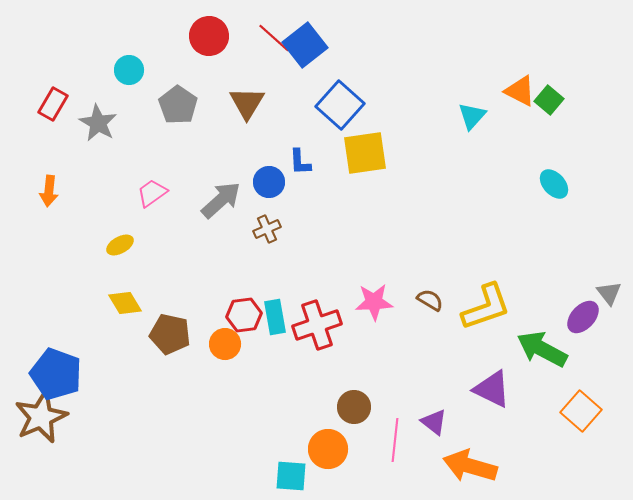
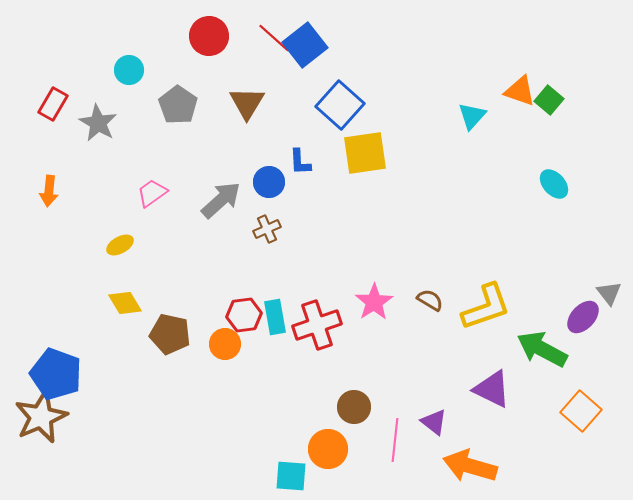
orange triangle at (520, 91): rotated 8 degrees counterclockwise
pink star at (374, 302): rotated 30 degrees counterclockwise
